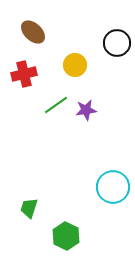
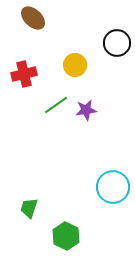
brown ellipse: moved 14 px up
